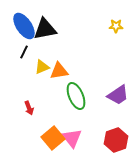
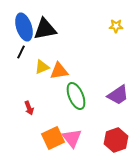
blue ellipse: moved 1 px down; rotated 16 degrees clockwise
black line: moved 3 px left
orange square: rotated 15 degrees clockwise
